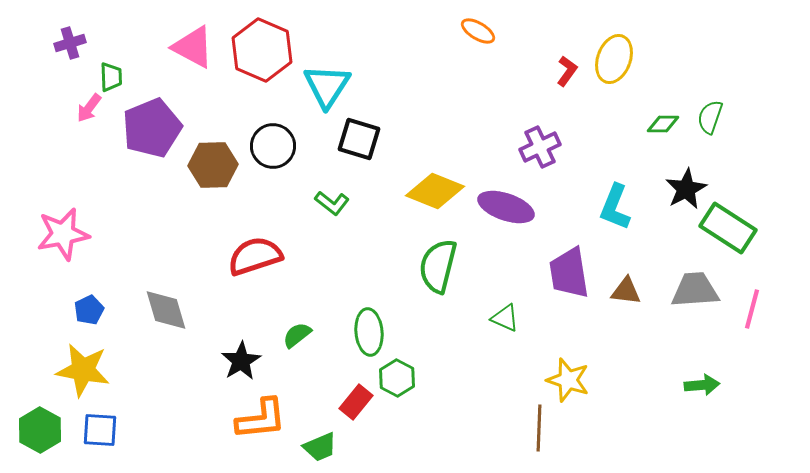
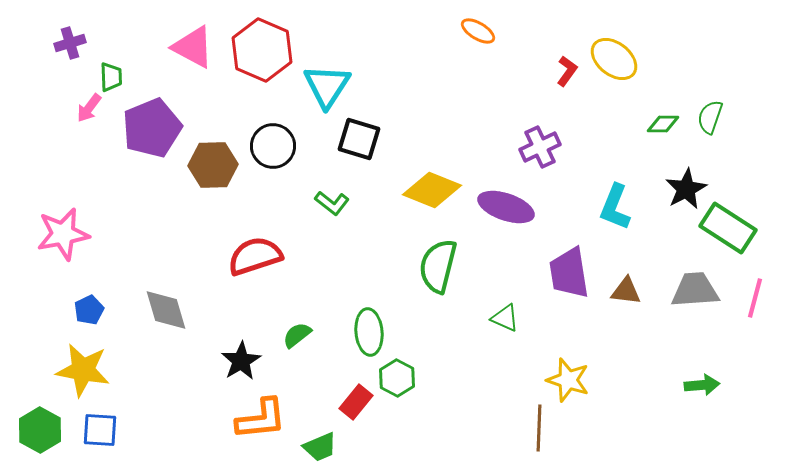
yellow ellipse at (614, 59): rotated 72 degrees counterclockwise
yellow diamond at (435, 191): moved 3 px left, 1 px up
pink line at (752, 309): moved 3 px right, 11 px up
